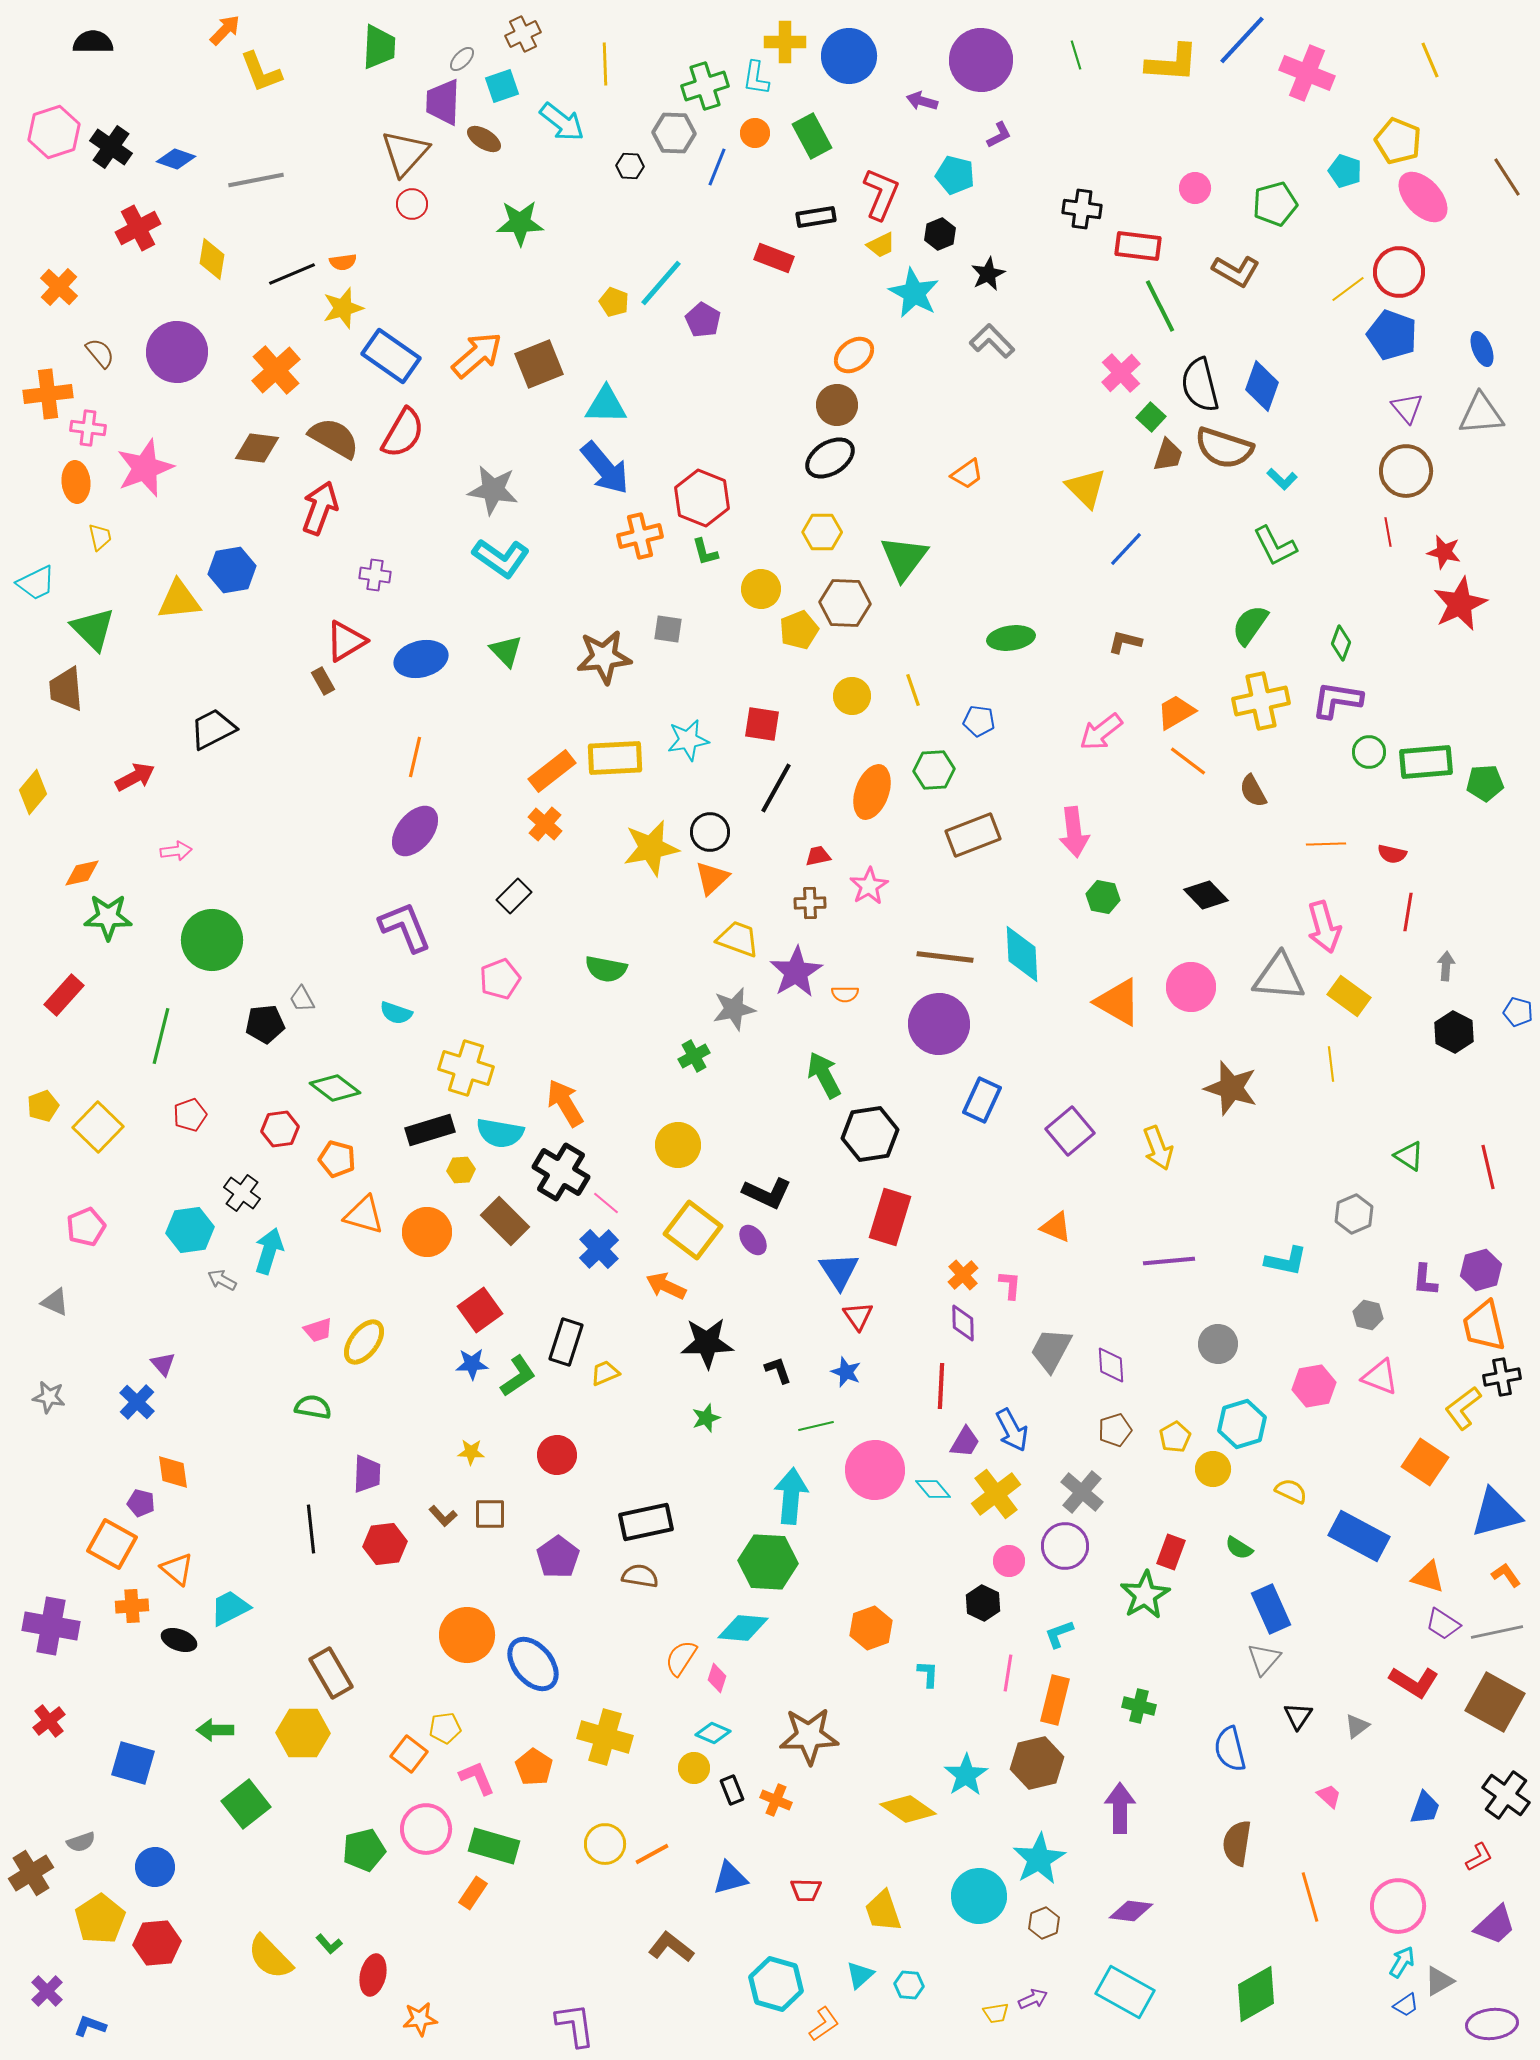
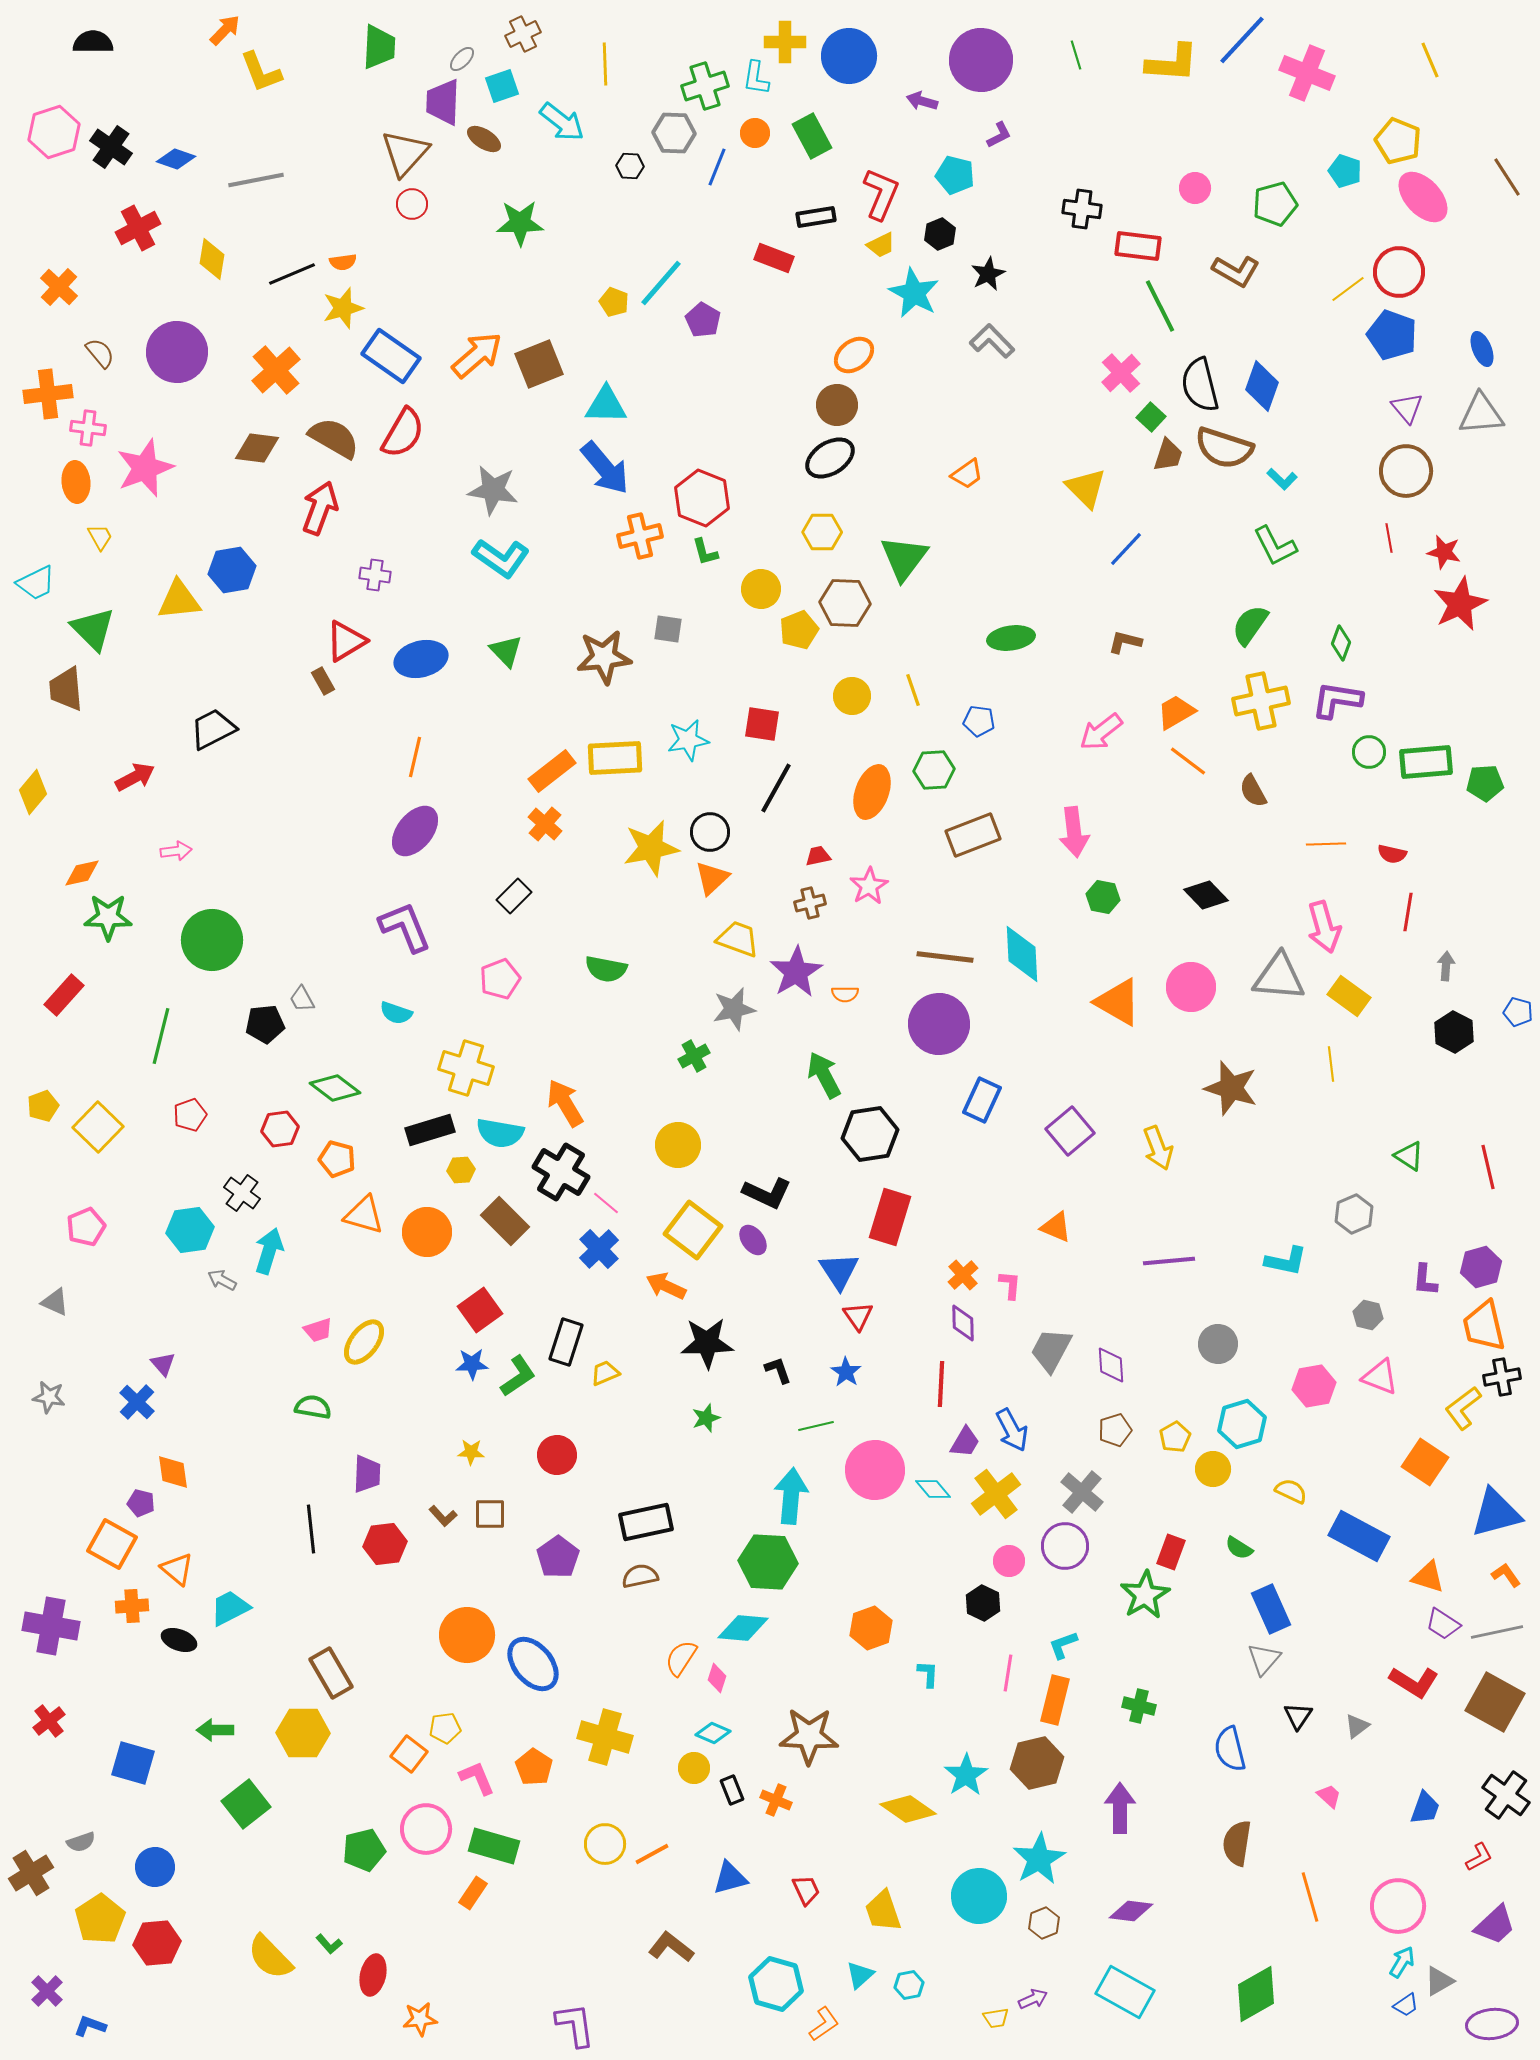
red line at (1388, 532): moved 1 px right, 6 px down
yellow trapezoid at (100, 537): rotated 16 degrees counterclockwise
brown cross at (810, 903): rotated 12 degrees counterclockwise
purple hexagon at (1481, 1270): moved 3 px up
blue star at (846, 1372): rotated 12 degrees clockwise
red line at (941, 1386): moved 2 px up
brown semicircle at (640, 1576): rotated 21 degrees counterclockwise
cyan L-shape at (1059, 1634): moved 4 px right, 11 px down
brown star at (809, 1736): rotated 4 degrees clockwise
red trapezoid at (806, 1890): rotated 116 degrees counterclockwise
cyan hexagon at (909, 1985): rotated 16 degrees counterclockwise
yellow trapezoid at (996, 2013): moved 5 px down
